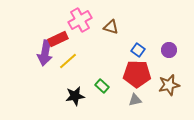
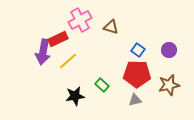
purple arrow: moved 2 px left, 1 px up
green rectangle: moved 1 px up
